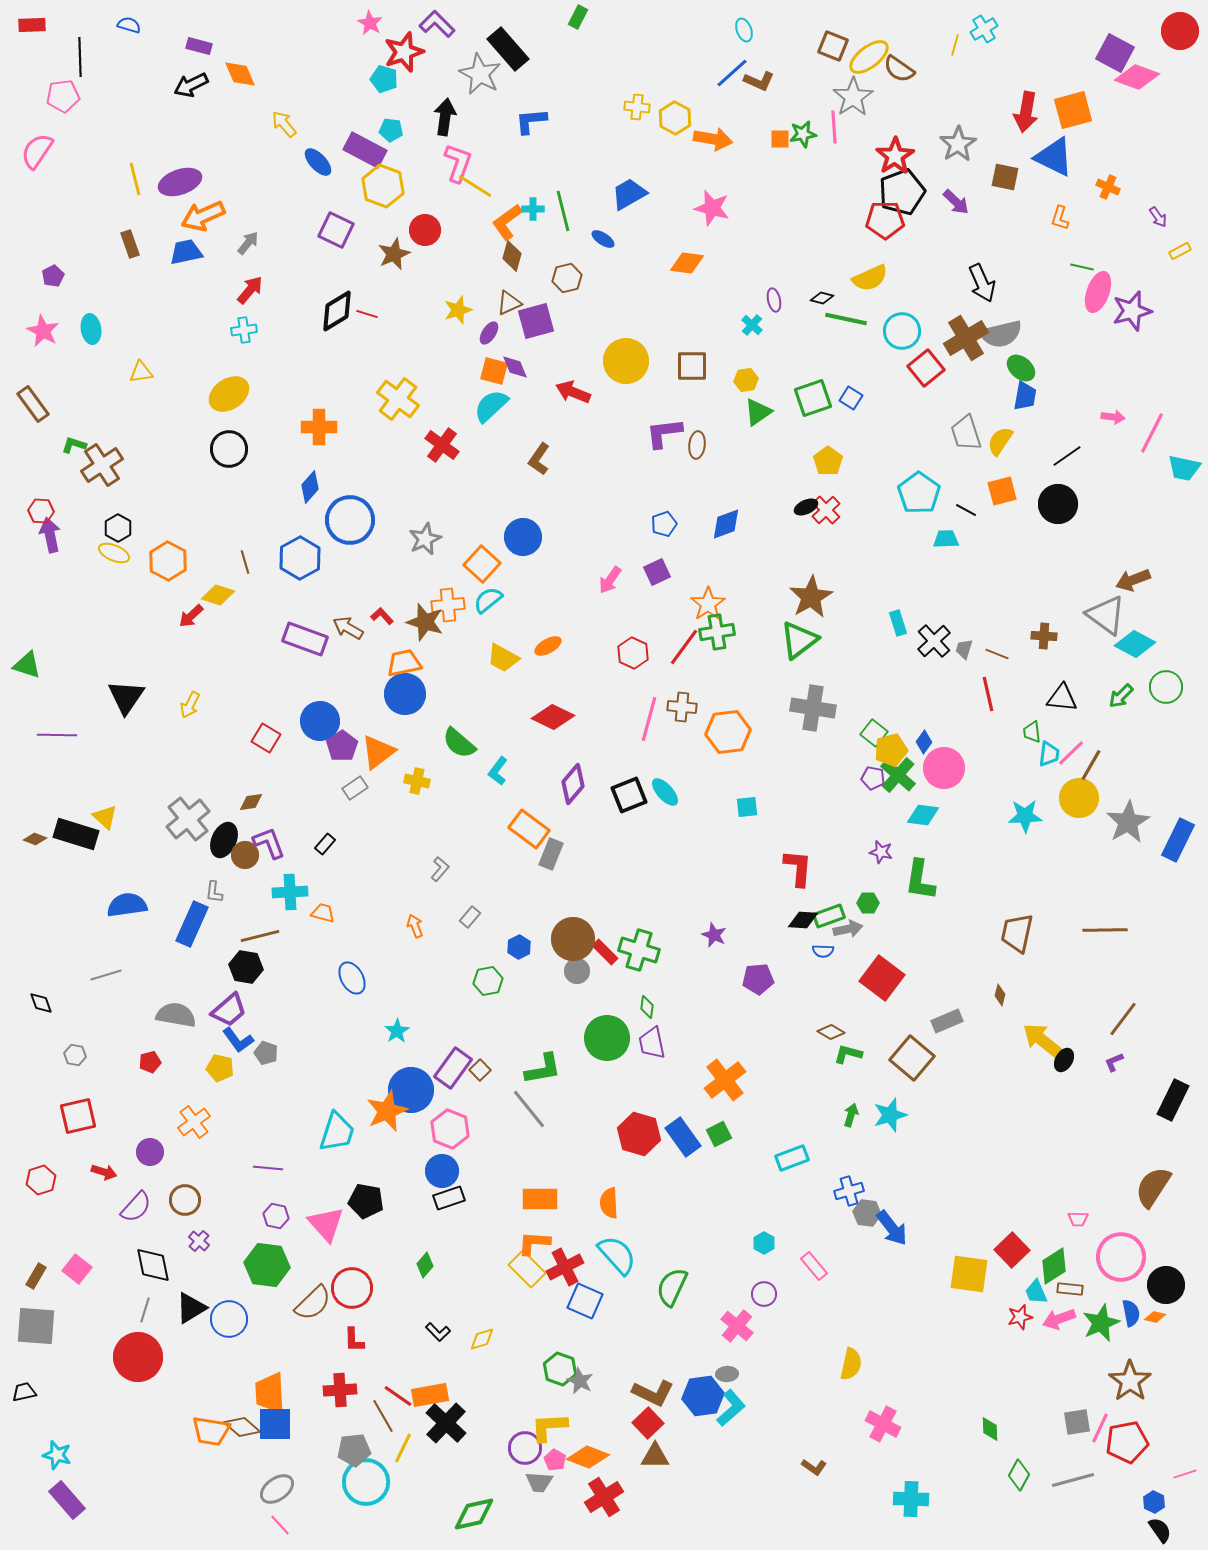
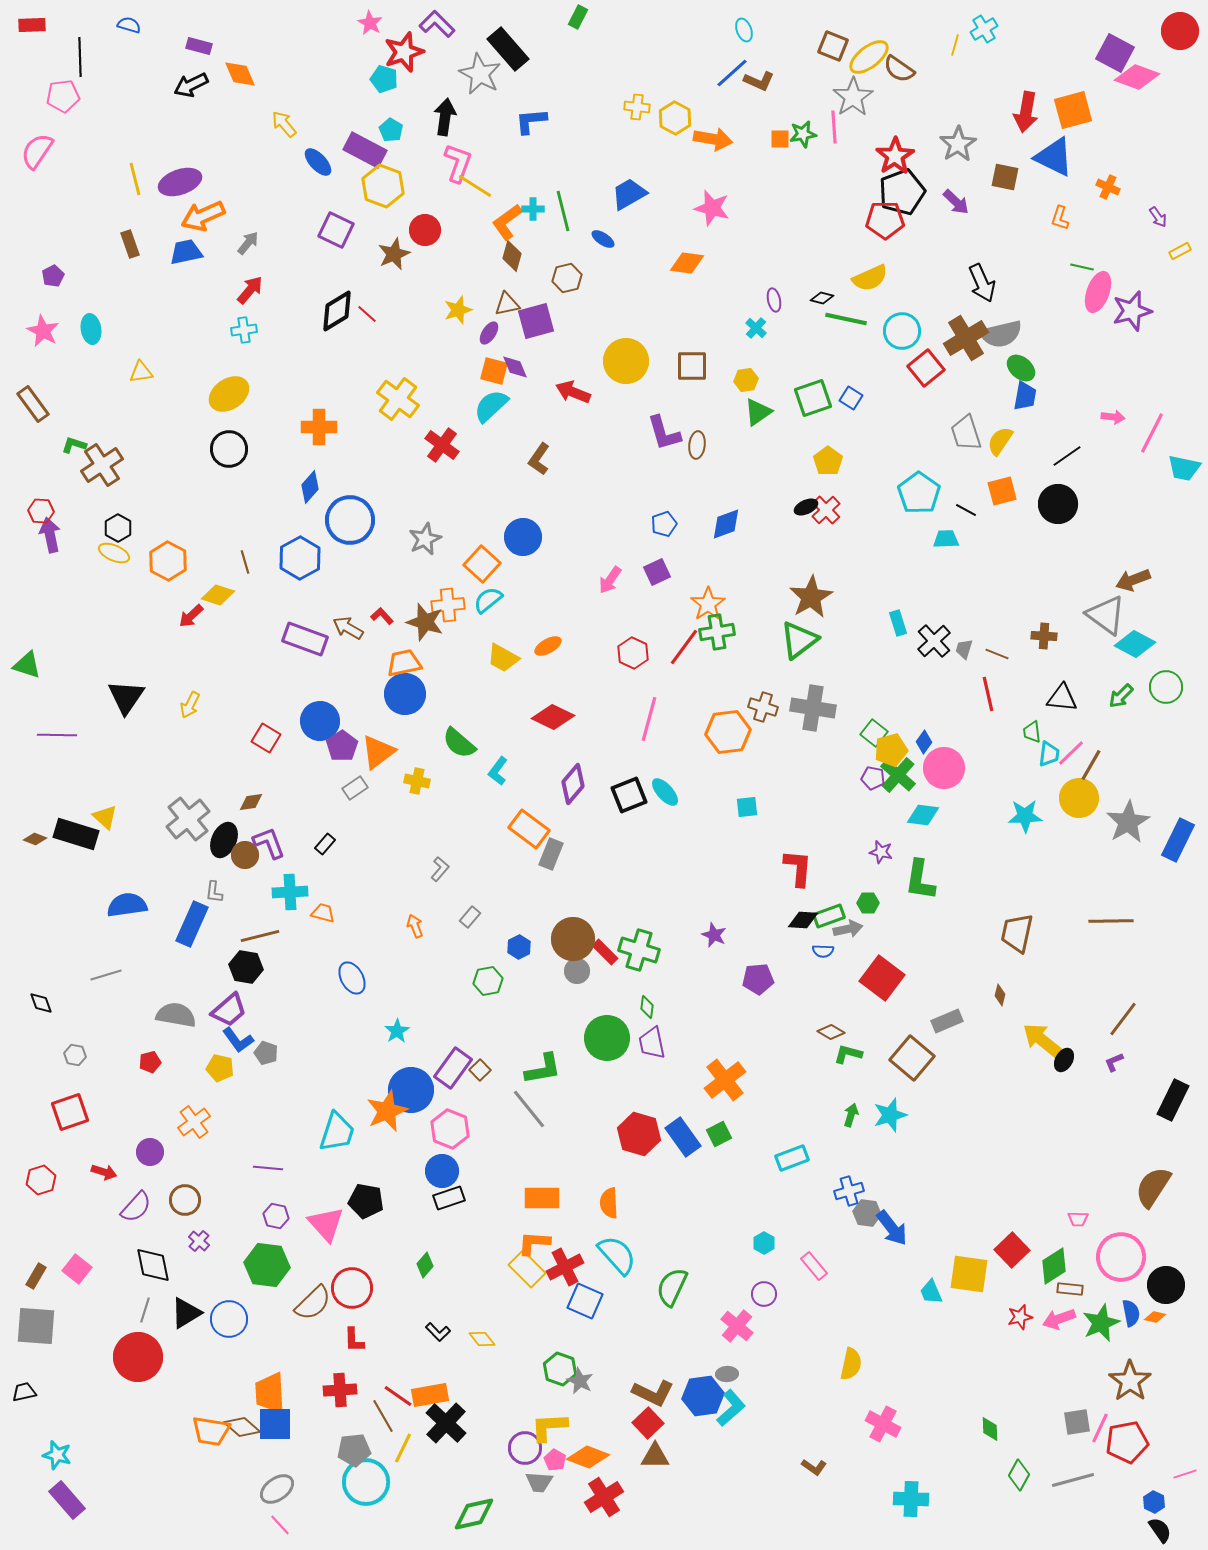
cyan pentagon at (391, 130): rotated 25 degrees clockwise
brown triangle at (509, 303): moved 2 px left, 1 px down; rotated 12 degrees clockwise
red line at (367, 314): rotated 25 degrees clockwise
cyan cross at (752, 325): moved 4 px right, 3 px down
purple L-shape at (664, 433): rotated 99 degrees counterclockwise
brown cross at (682, 707): moved 81 px right; rotated 12 degrees clockwise
brown line at (1105, 930): moved 6 px right, 9 px up
red square at (78, 1116): moved 8 px left, 4 px up; rotated 6 degrees counterclockwise
orange rectangle at (540, 1199): moved 2 px right, 1 px up
cyan trapezoid at (1036, 1292): moved 105 px left
black triangle at (191, 1308): moved 5 px left, 5 px down
yellow diamond at (482, 1339): rotated 68 degrees clockwise
